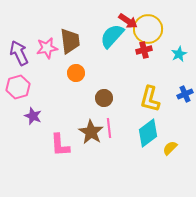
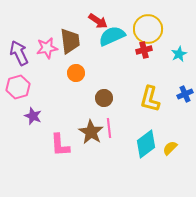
red arrow: moved 30 px left
cyan semicircle: rotated 24 degrees clockwise
cyan diamond: moved 2 px left, 11 px down
